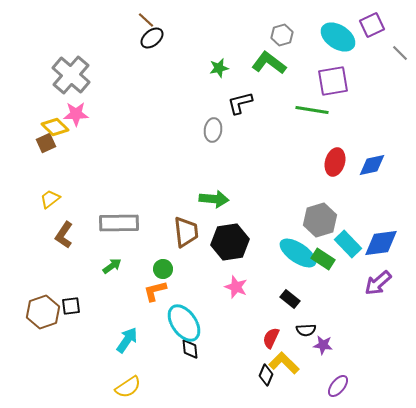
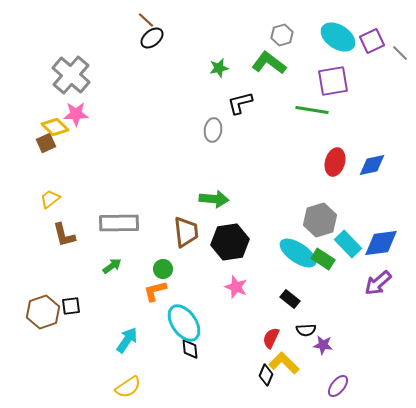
purple square at (372, 25): moved 16 px down
brown L-shape at (64, 235): rotated 48 degrees counterclockwise
